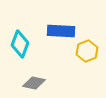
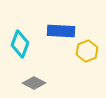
gray diamond: rotated 15 degrees clockwise
